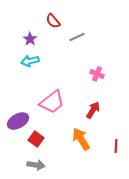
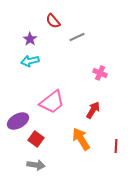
pink cross: moved 3 px right, 1 px up
